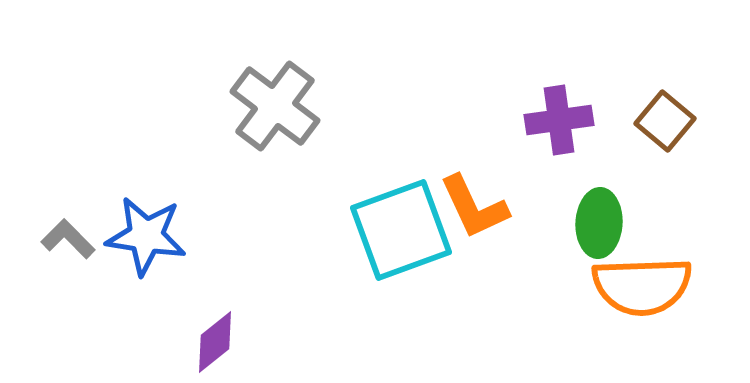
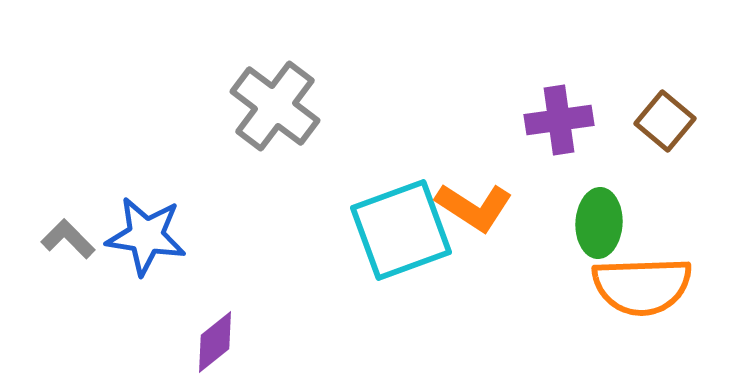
orange L-shape: rotated 32 degrees counterclockwise
